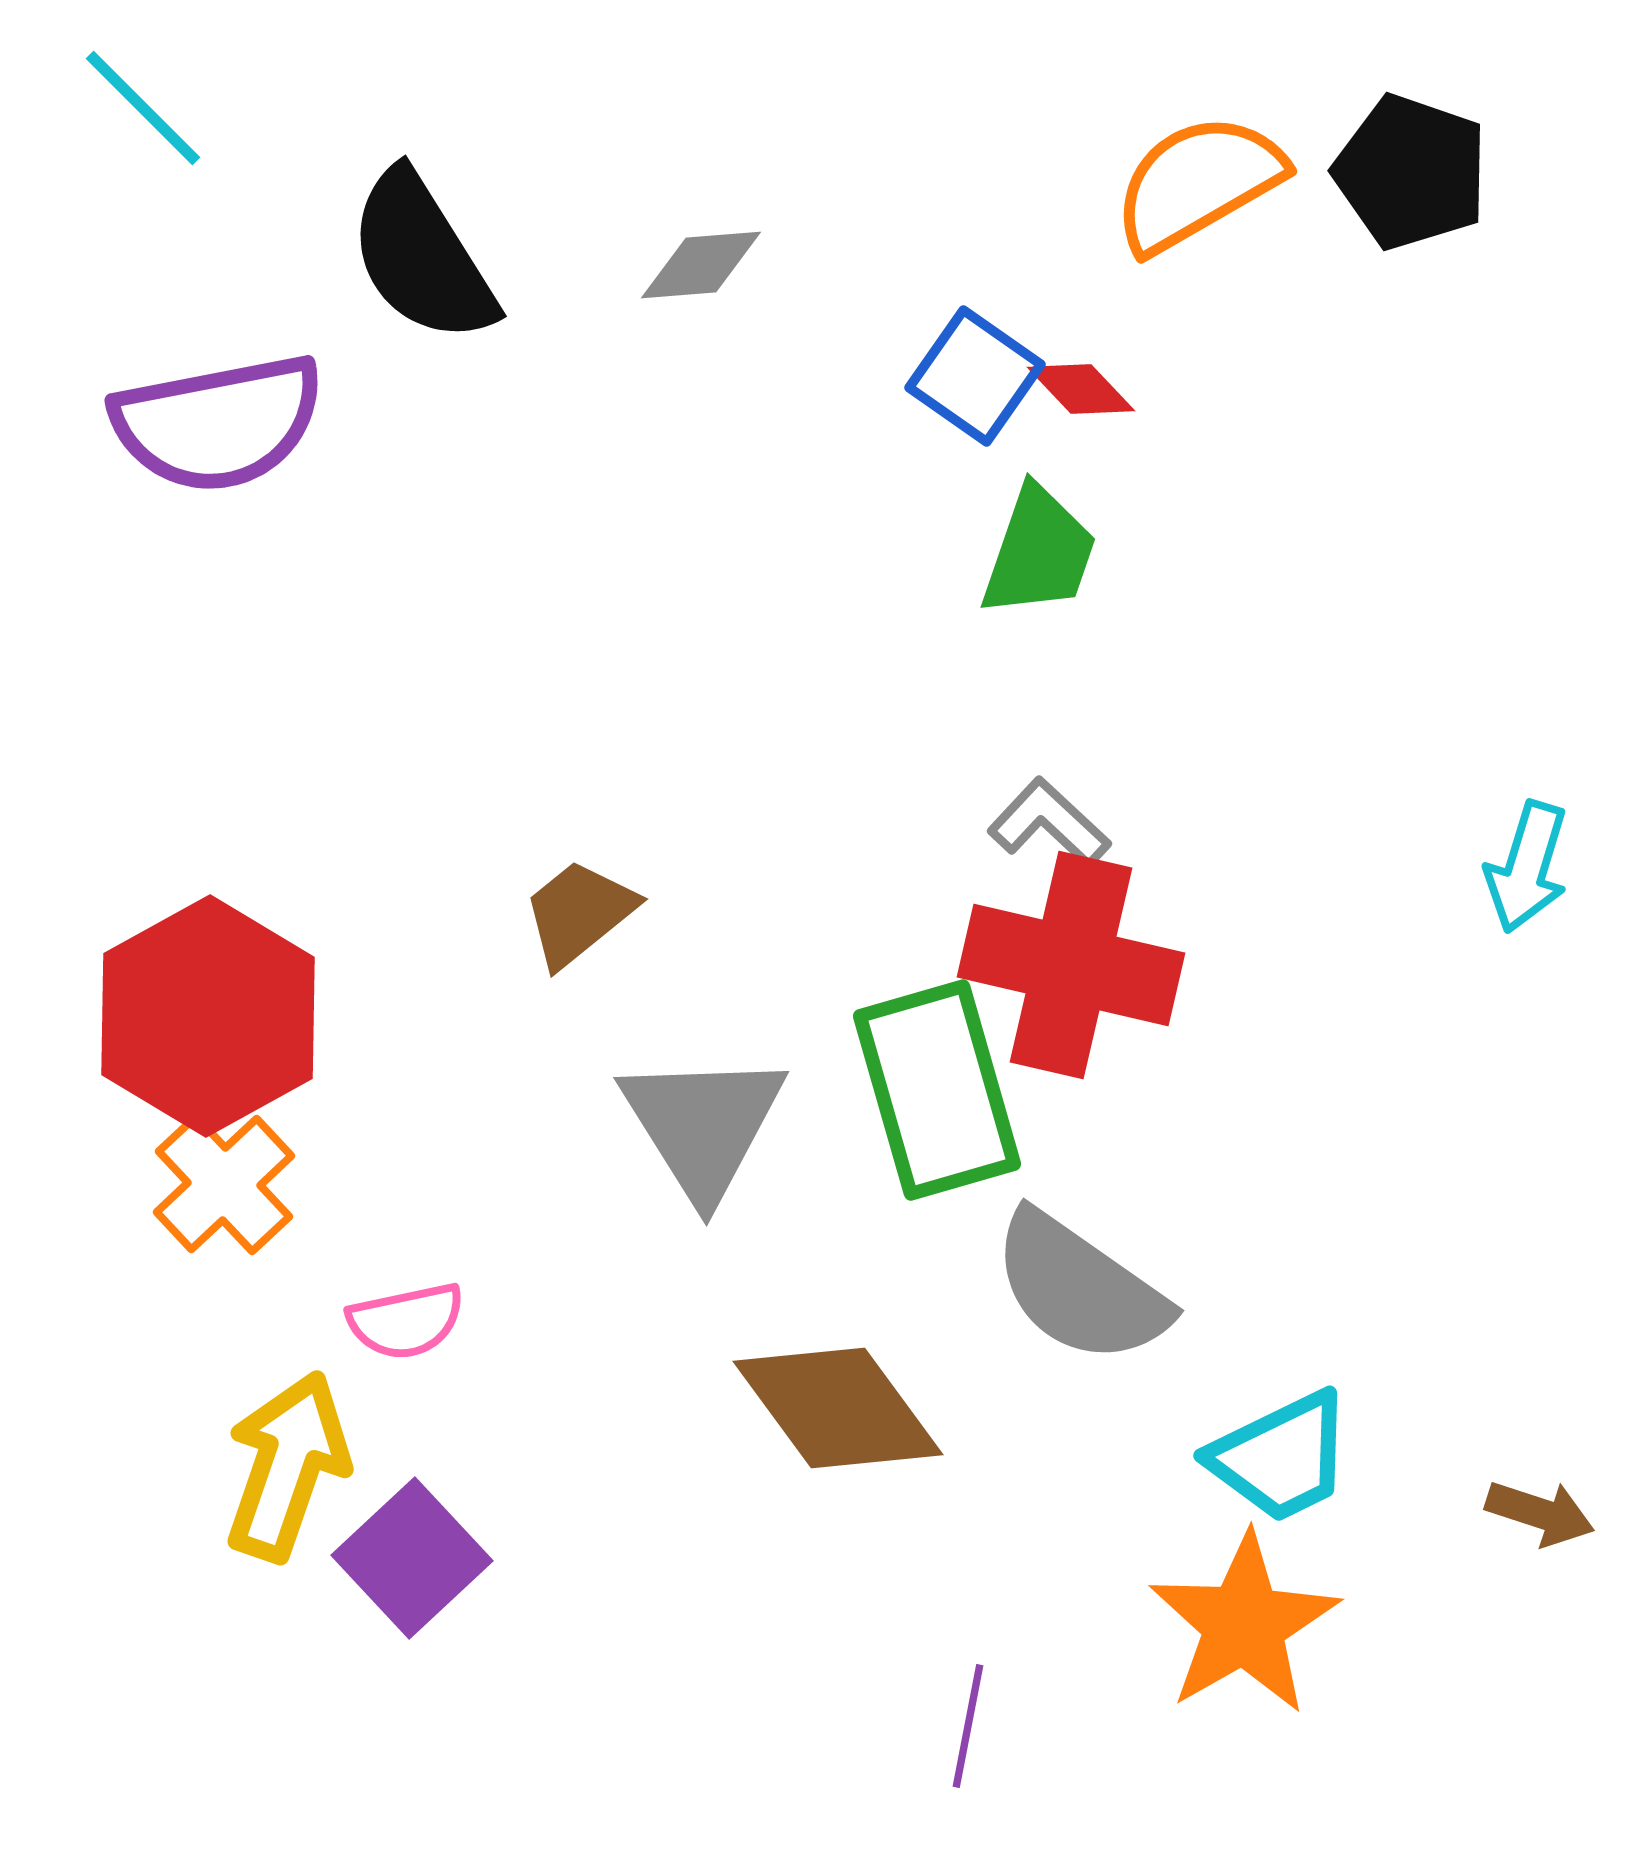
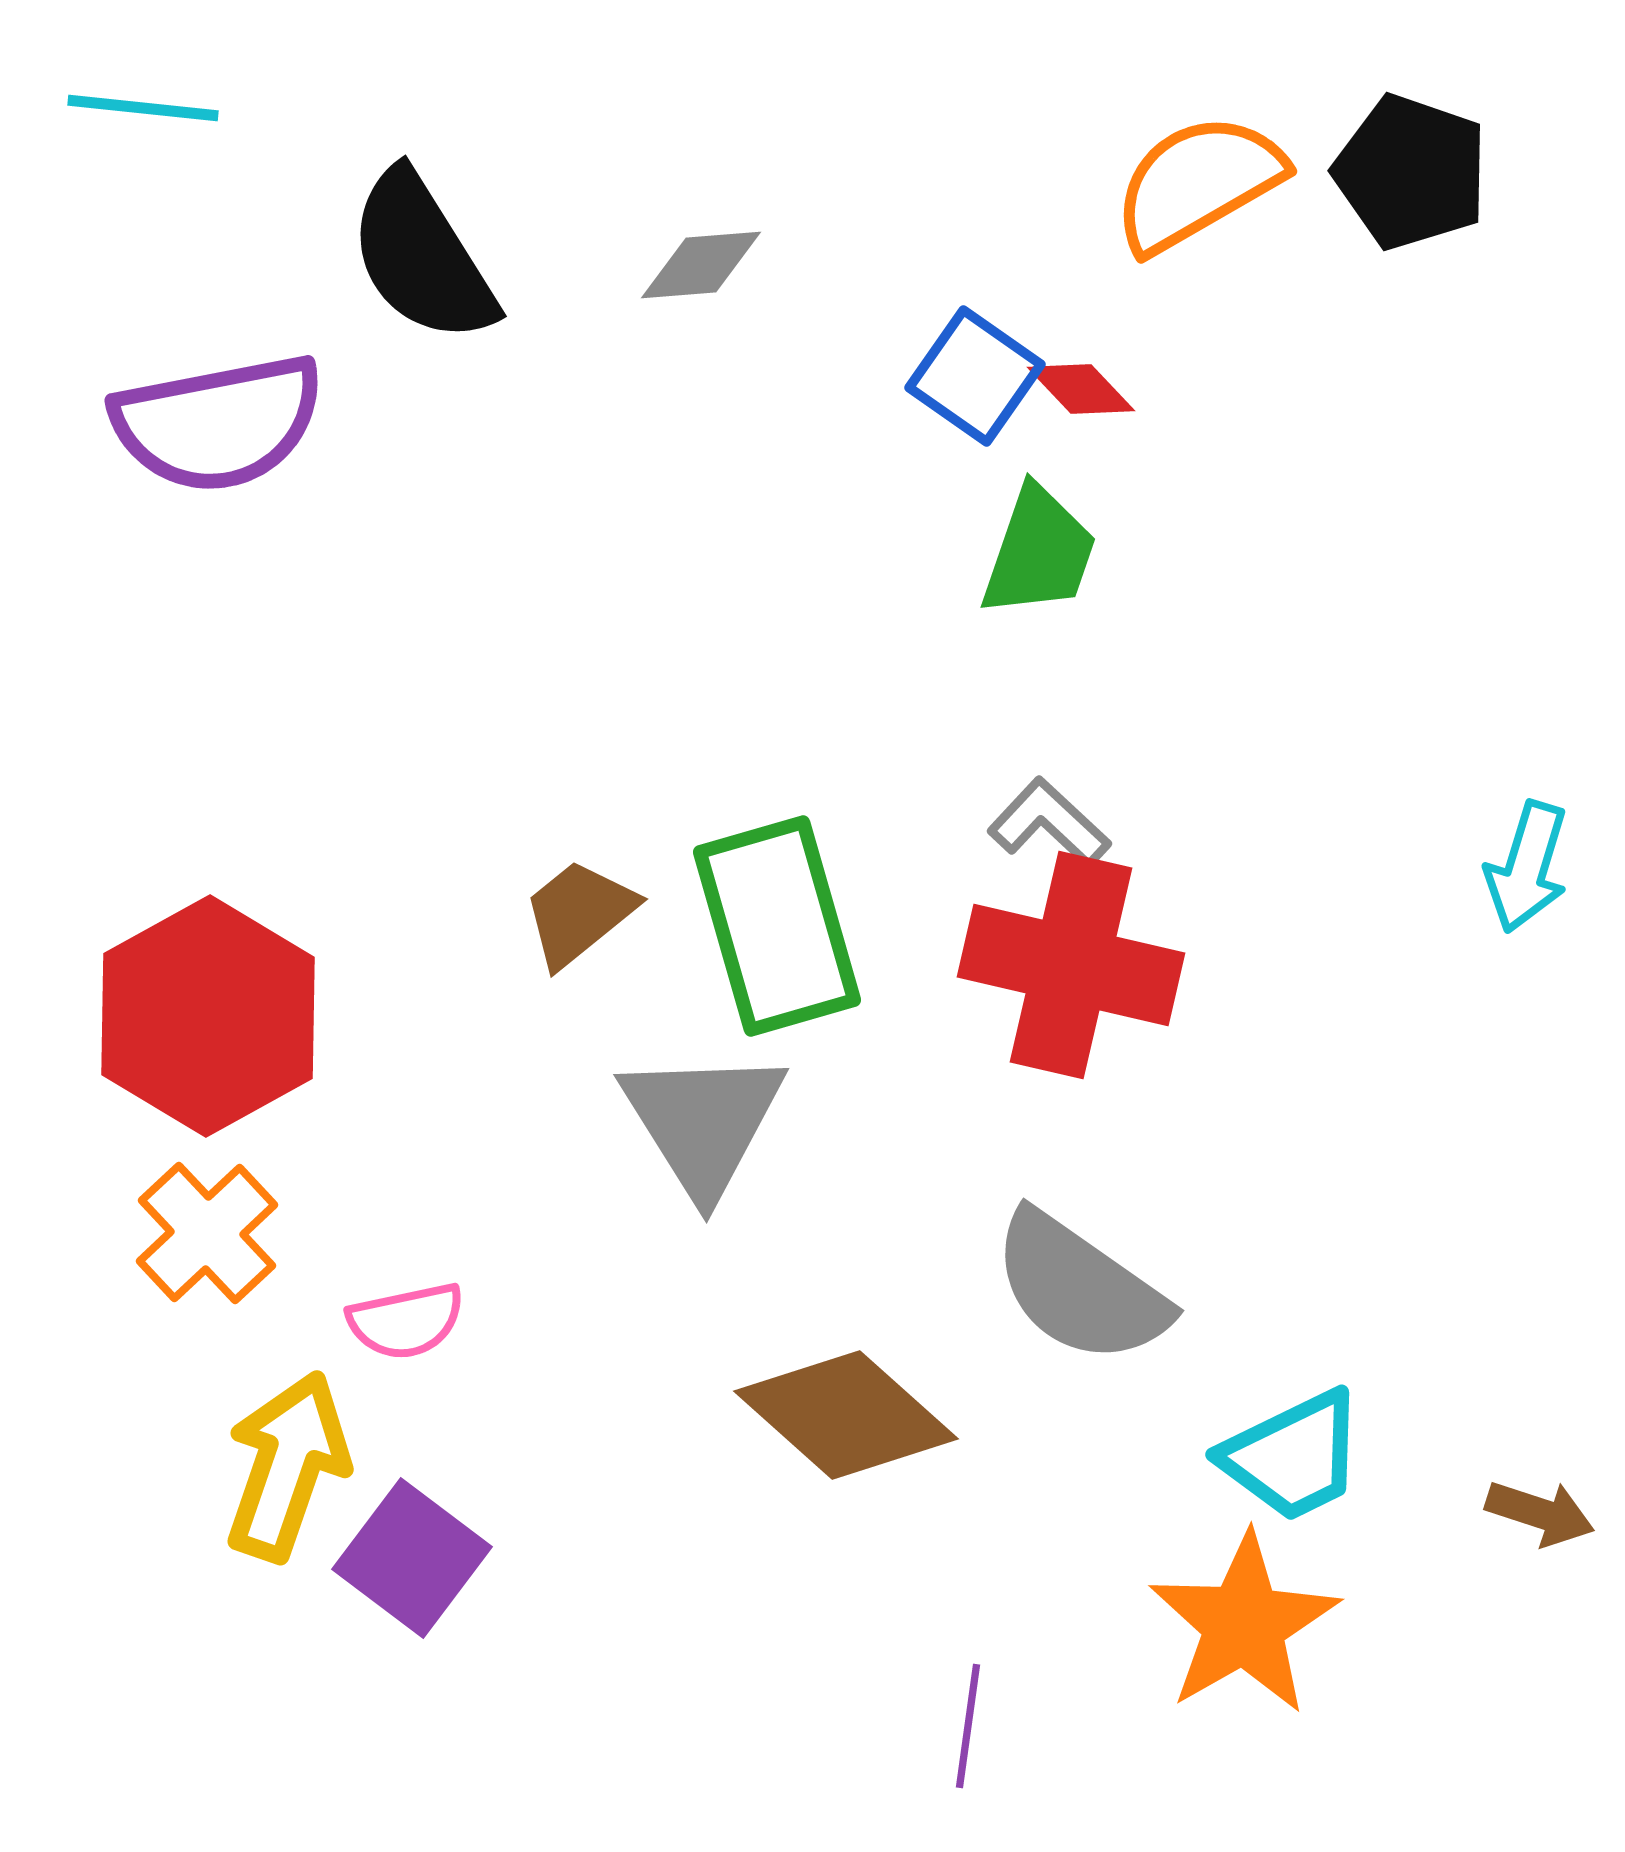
cyan line: rotated 39 degrees counterclockwise
green rectangle: moved 160 px left, 164 px up
gray triangle: moved 3 px up
orange cross: moved 17 px left, 49 px down
brown diamond: moved 8 px right, 7 px down; rotated 12 degrees counterclockwise
cyan trapezoid: moved 12 px right, 1 px up
purple square: rotated 10 degrees counterclockwise
purple line: rotated 3 degrees counterclockwise
